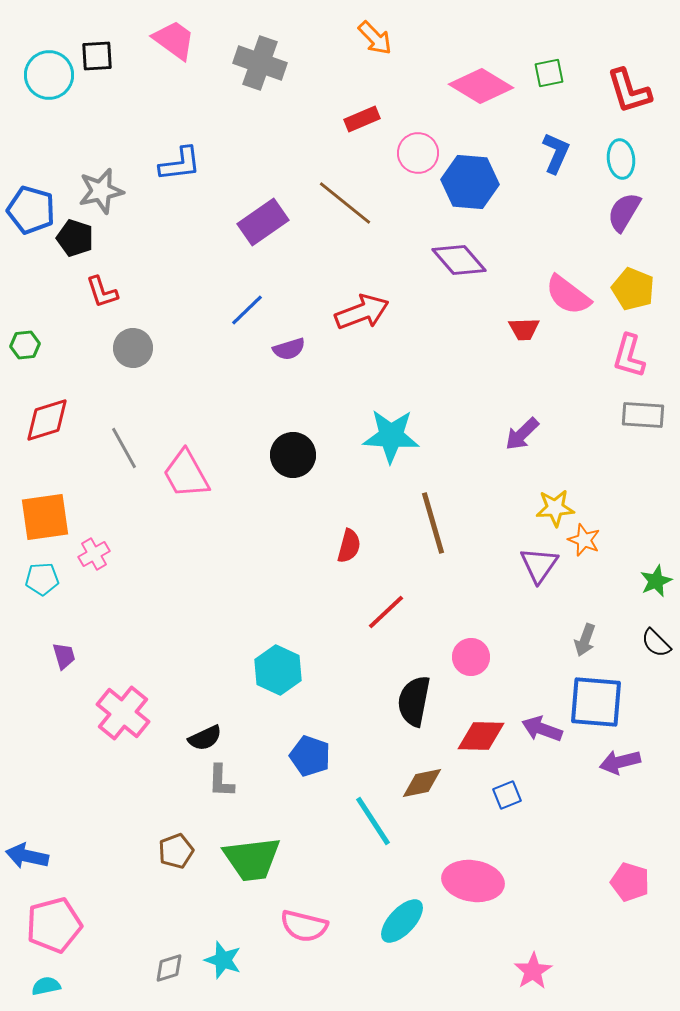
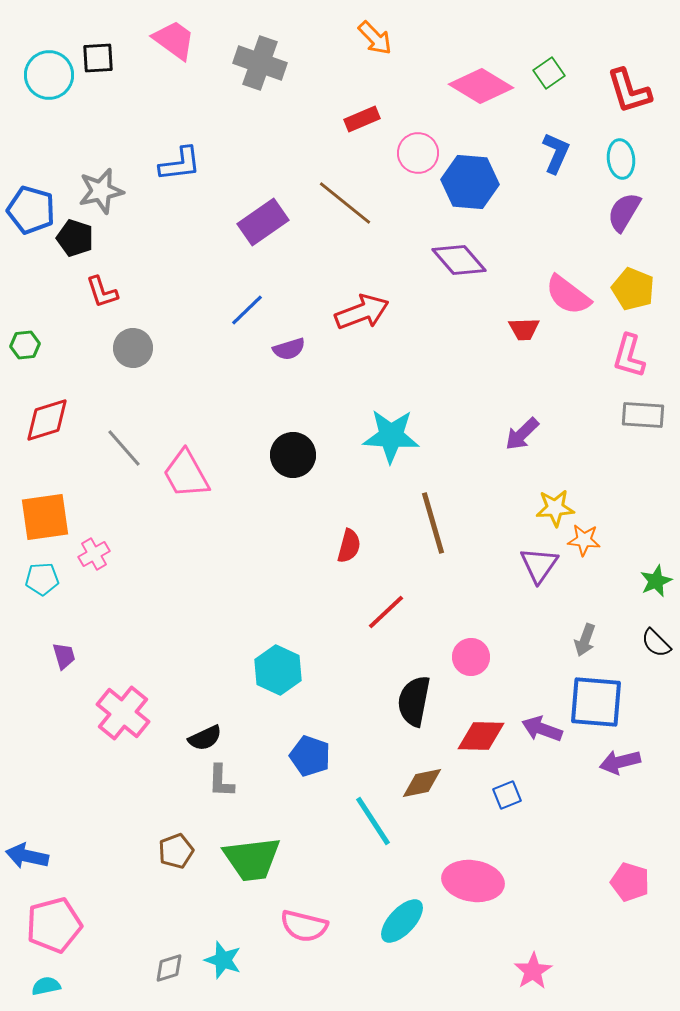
black square at (97, 56): moved 1 px right, 2 px down
green square at (549, 73): rotated 24 degrees counterclockwise
gray line at (124, 448): rotated 12 degrees counterclockwise
orange star at (584, 540): rotated 16 degrees counterclockwise
